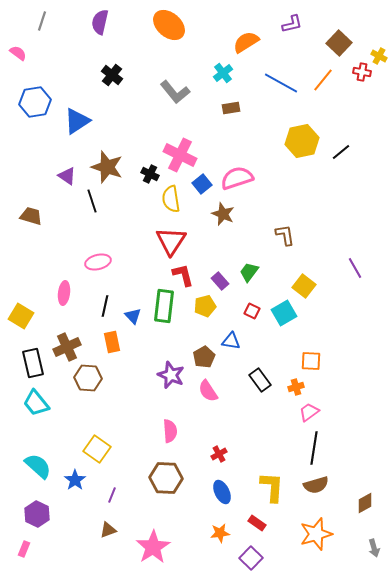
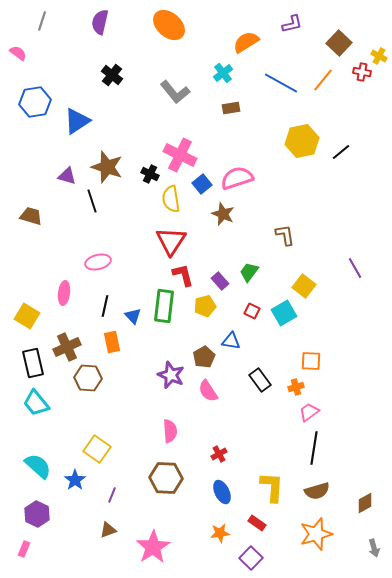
purple triangle at (67, 176): rotated 18 degrees counterclockwise
yellow square at (21, 316): moved 6 px right
brown semicircle at (316, 485): moved 1 px right, 6 px down
